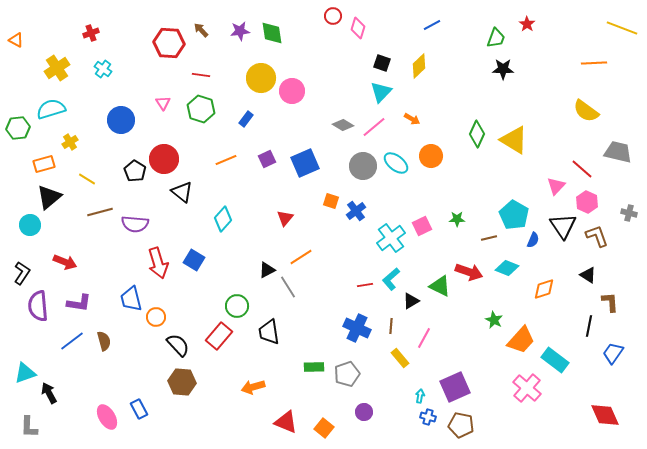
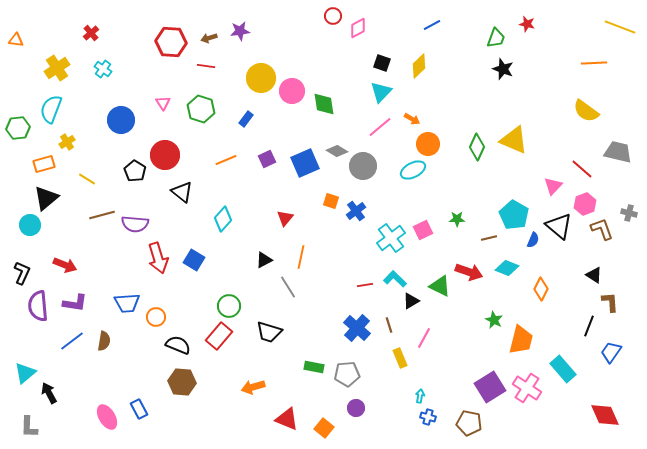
red star at (527, 24): rotated 21 degrees counterclockwise
pink diamond at (358, 28): rotated 45 degrees clockwise
yellow line at (622, 28): moved 2 px left, 1 px up
brown arrow at (201, 30): moved 8 px right, 8 px down; rotated 63 degrees counterclockwise
red cross at (91, 33): rotated 21 degrees counterclockwise
green diamond at (272, 33): moved 52 px right, 71 px down
orange triangle at (16, 40): rotated 21 degrees counterclockwise
red hexagon at (169, 43): moved 2 px right, 1 px up
black star at (503, 69): rotated 20 degrees clockwise
red line at (201, 75): moved 5 px right, 9 px up
cyan semicircle at (51, 109): rotated 52 degrees counterclockwise
gray diamond at (343, 125): moved 6 px left, 26 px down
pink line at (374, 127): moved 6 px right
green diamond at (477, 134): moved 13 px down
yellow triangle at (514, 140): rotated 8 degrees counterclockwise
yellow cross at (70, 142): moved 3 px left
orange circle at (431, 156): moved 3 px left, 12 px up
red circle at (164, 159): moved 1 px right, 4 px up
cyan ellipse at (396, 163): moved 17 px right, 7 px down; rotated 65 degrees counterclockwise
pink triangle at (556, 186): moved 3 px left
black triangle at (49, 197): moved 3 px left, 1 px down
pink hexagon at (587, 202): moved 2 px left, 2 px down; rotated 15 degrees clockwise
brown line at (100, 212): moved 2 px right, 3 px down
pink square at (422, 226): moved 1 px right, 4 px down
black triangle at (563, 226): moved 4 px left; rotated 16 degrees counterclockwise
brown L-shape at (597, 236): moved 5 px right, 7 px up
orange line at (301, 257): rotated 45 degrees counterclockwise
red arrow at (65, 262): moved 3 px down
red arrow at (158, 263): moved 5 px up
black triangle at (267, 270): moved 3 px left, 10 px up
black L-shape at (22, 273): rotated 10 degrees counterclockwise
black triangle at (588, 275): moved 6 px right
cyan L-shape at (391, 279): moved 4 px right; rotated 85 degrees clockwise
orange diamond at (544, 289): moved 3 px left; rotated 45 degrees counterclockwise
blue trapezoid at (131, 299): moved 4 px left, 4 px down; rotated 80 degrees counterclockwise
purple L-shape at (79, 303): moved 4 px left
green circle at (237, 306): moved 8 px left
brown line at (391, 326): moved 2 px left, 1 px up; rotated 21 degrees counterclockwise
black line at (589, 326): rotated 10 degrees clockwise
blue cross at (357, 328): rotated 16 degrees clockwise
black trapezoid at (269, 332): rotated 64 degrees counterclockwise
orange trapezoid at (521, 340): rotated 28 degrees counterclockwise
brown semicircle at (104, 341): rotated 24 degrees clockwise
black semicircle at (178, 345): rotated 25 degrees counterclockwise
blue trapezoid at (613, 353): moved 2 px left, 1 px up
yellow rectangle at (400, 358): rotated 18 degrees clockwise
cyan rectangle at (555, 360): moved 8 px right, 9 px down; rotated 12 degrees clockwise
green rectangle at (314, 367): rotated 12 degrees clockwise
cyan triangle at (25, 373): rotated 20 degrees counterclockwise
gray pentagon at (347, 374): rotated 15 degrees clockwise
purple square at (455, 387): moved 35 px right; rotated 8 degrees counterclockwise
pink cross at (527, 388): rotated 8 degrees counterclockwise
purple circle at (364, 412): moved 8 px left, 4 px up
red triangle at (286, 422): moved 1 px right, 3 px up
brown pentagon at (461, 425): moved 8 px right, 2 px up
